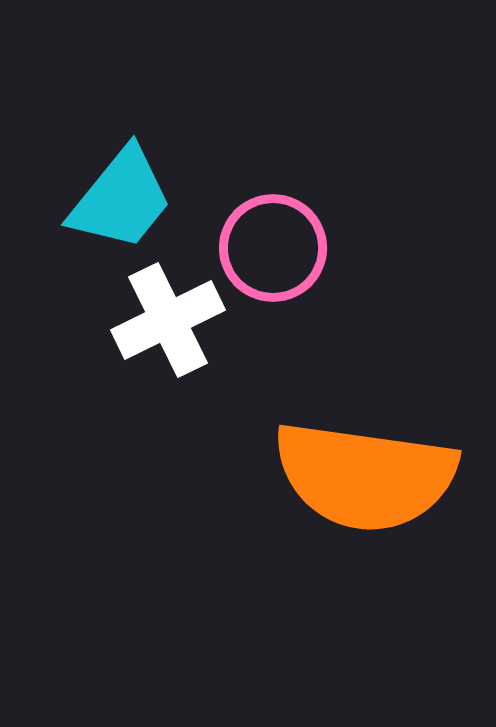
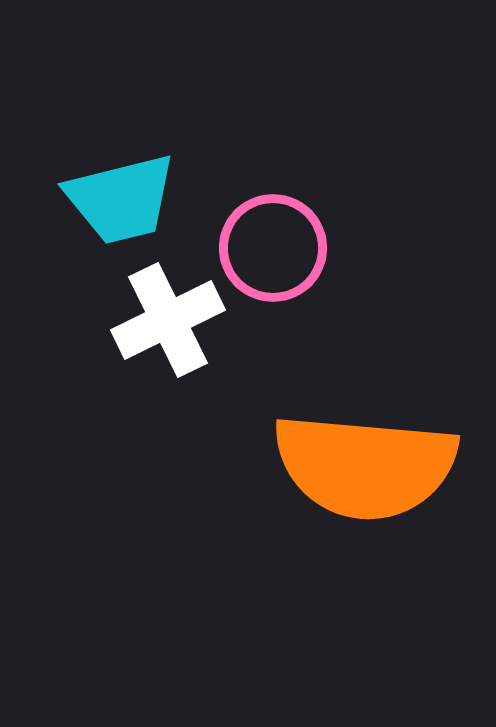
cyan trapezoid: rotated 37 degrees clockwise
orange semicircle: moved 10 px up; rotated 3 degrees counterclockwise
